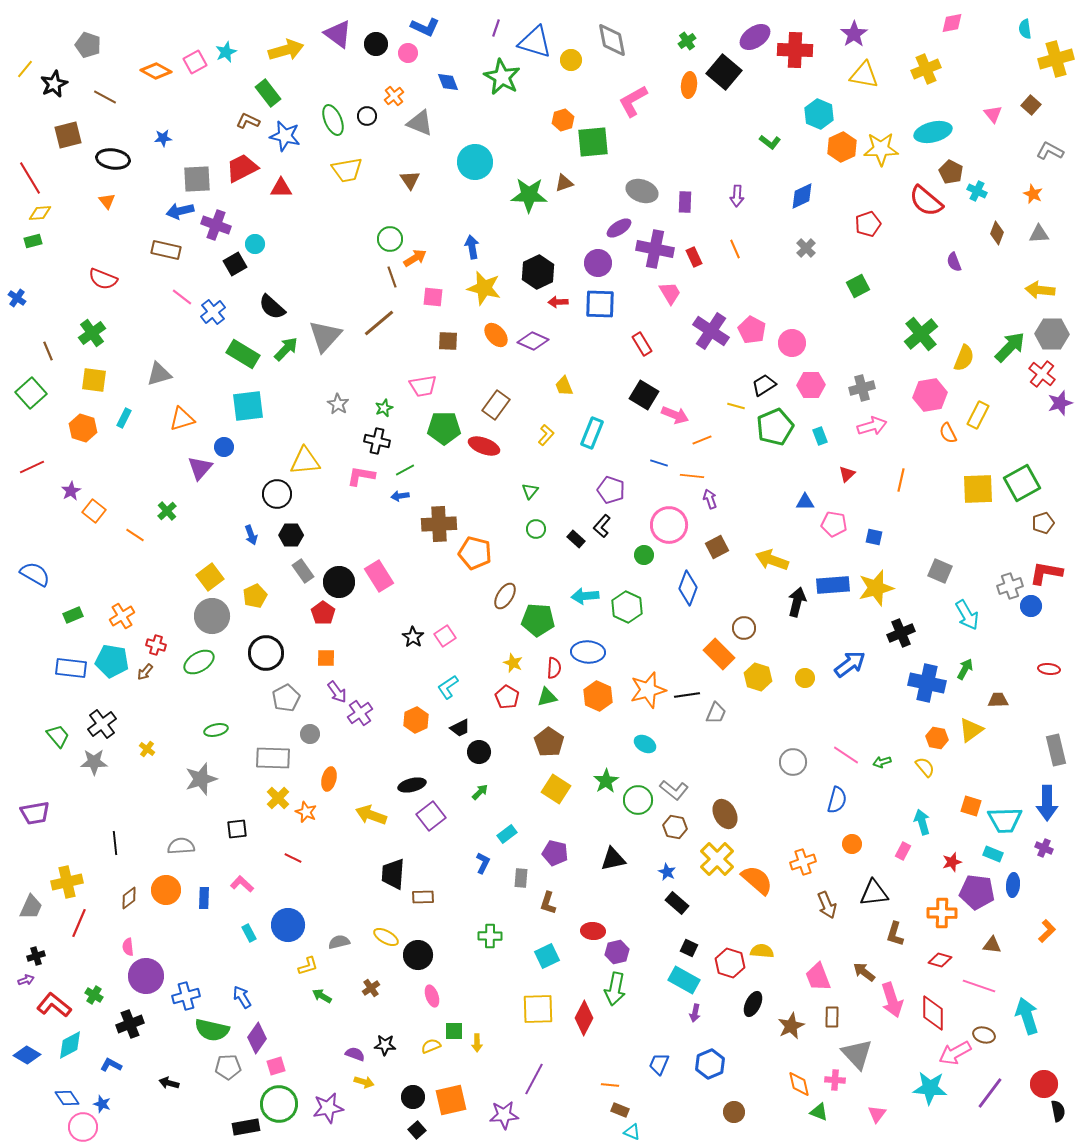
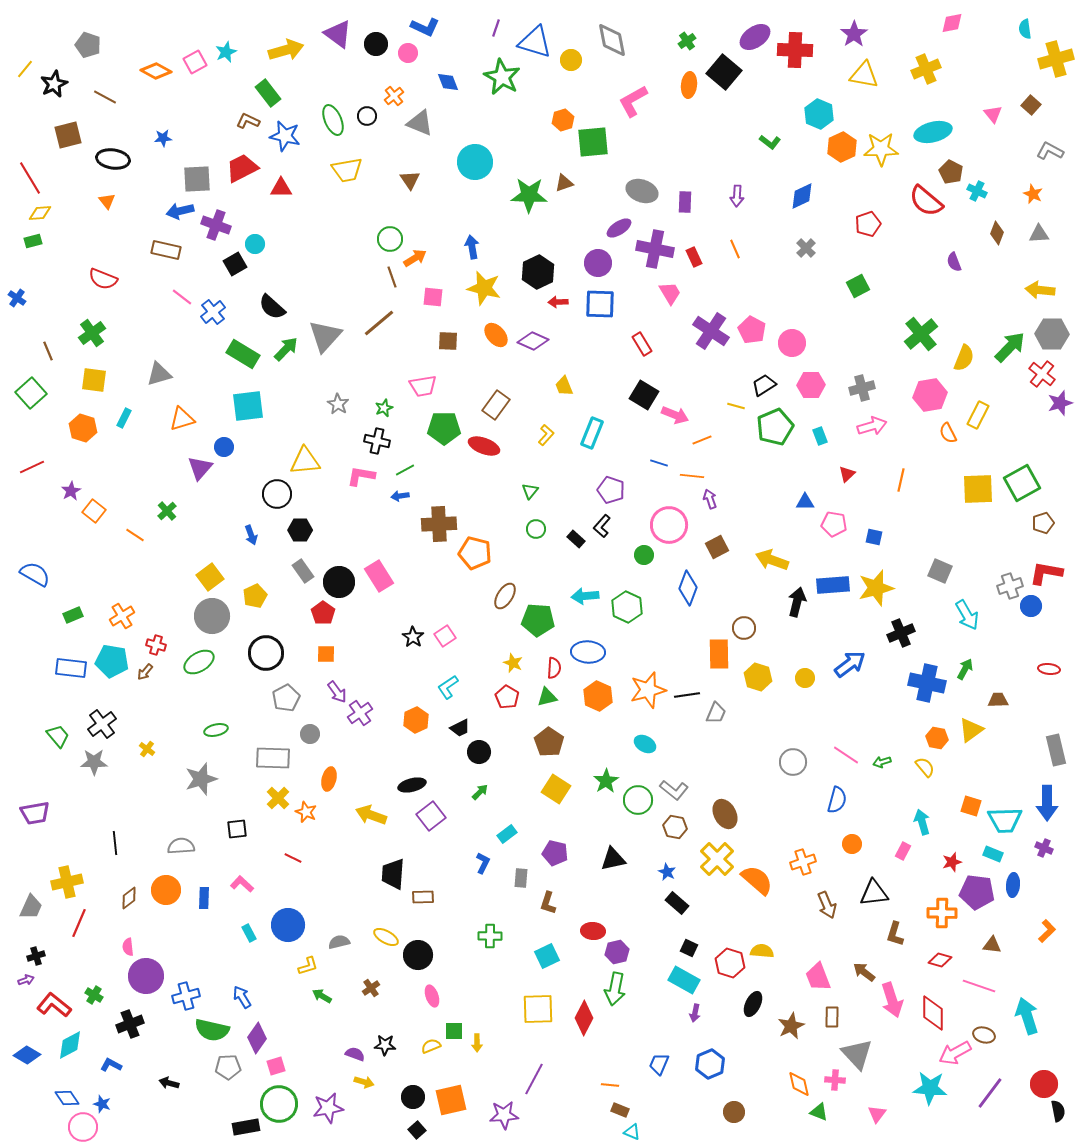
black hexagon at (291, 535): moved 9 px right, 5 px up
orange rectangle at (719, 654): rotated 44 degrees clockwise
orange square at (326, 658): moved 4 px up
